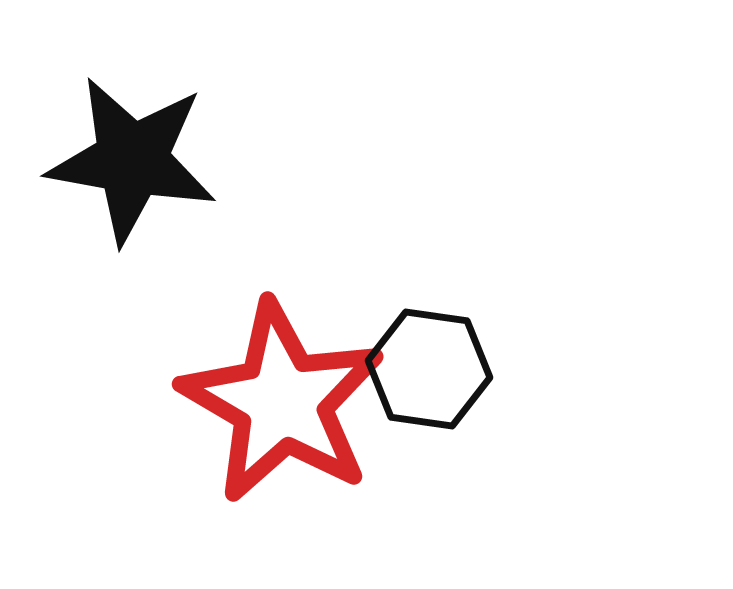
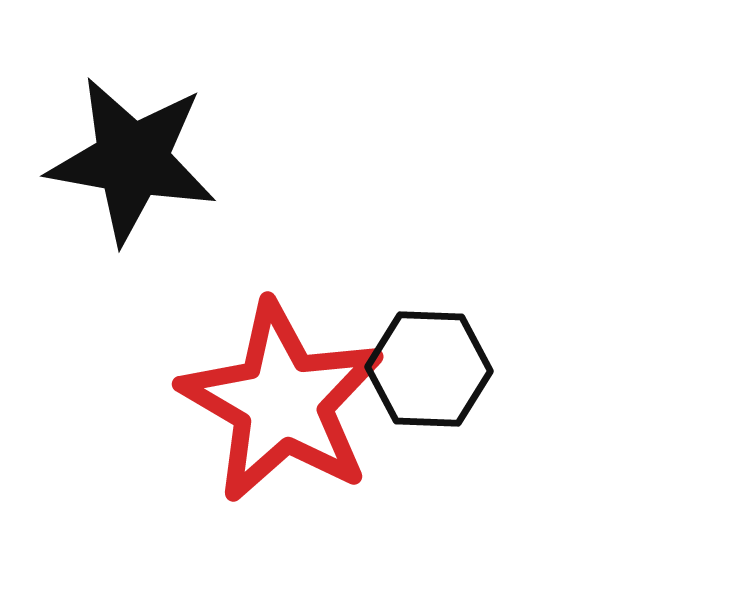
black hexagon: rotated 6 degrees counterclockwise
